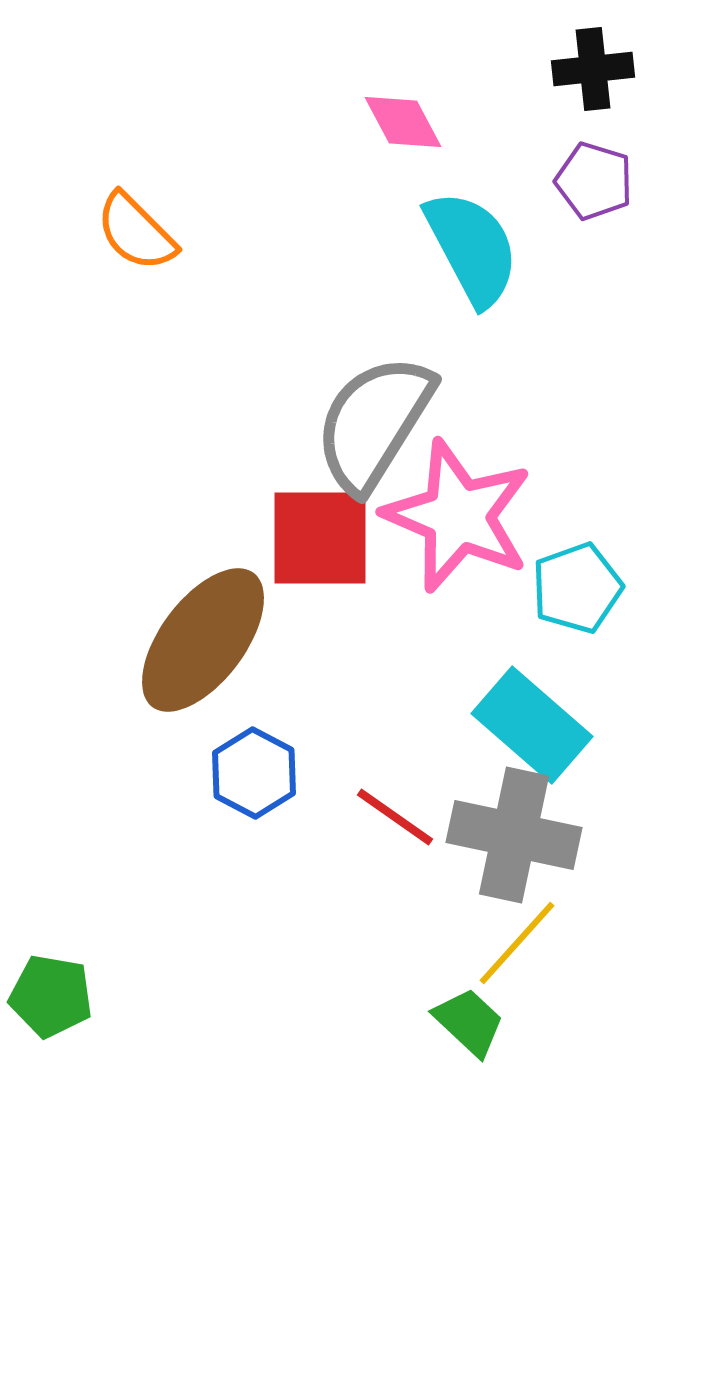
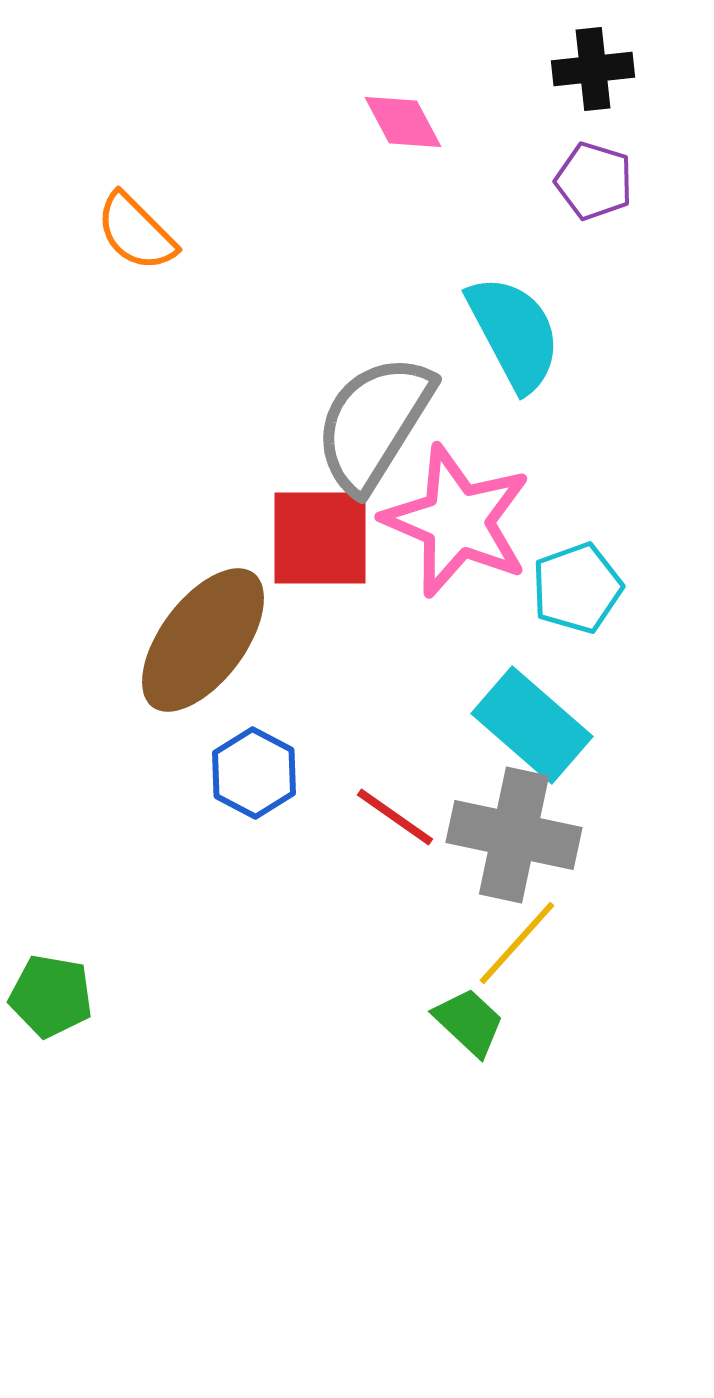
cyan semicircle: moved 42 px right, 85 px down
pink star: moved 1 px left, 5 px down
